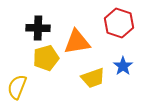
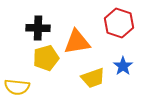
yellow semicircle: rotated 105 degrees counterclockwise
